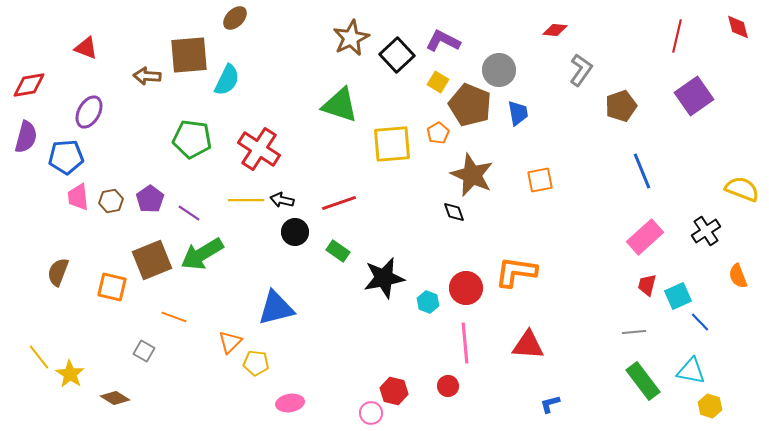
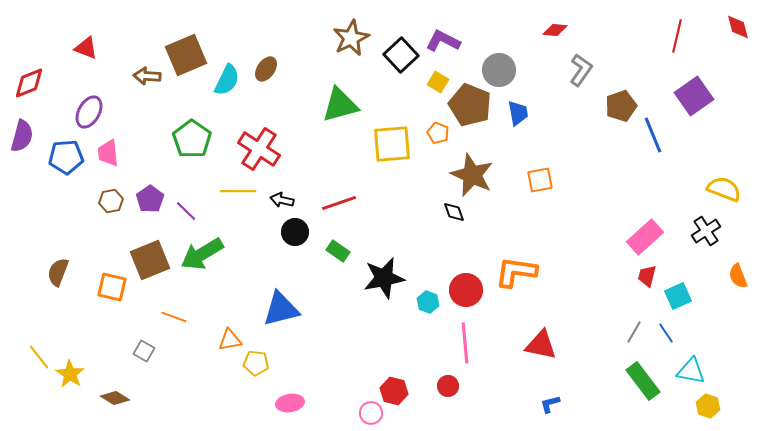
brown ellipse at (235, 18): moved 31 px right, 51 px down; rotated 10 degrees counterclockwise
brown square at (189, 55): moved 3 px left; rotated 18 degrees counterclockwise
black square at (397, 55): moved 4 px right
red diamond at (29, 85): moved 2 px up; rotated 12 degrees counterclockwise
green triangle at (340, 105): rotated 33 degrees counterclockwise
orange pentagon at (438, 133): rotated 20 degrees counterclockwise
purple semicircle at (26, 137): moved 4 px left, 1 px up
green pentagon at (192, 139): rotated 27 degrees clockwise
blue line at (642, 171): moved 11 px right, 36 px up
yellow semicircle at (742, 189): moved 18 px left
pink trapezoid at (78, 197): moved 30 px right, 44 px up
yellow line at (246, 200): moved 8 px left, 9 px up
purple line at (189, 213): moved 3 px left, 2 px up; rotated 10 degrees clockwise
brown square at (152, 260): moved 2 px left
red trapezoid at (647, 285): moved 9 px up
red circle at (466, 288): moved 2 px down
blue triangle at (276, 308): moved 5 px right, 1 px down
blue line at (700, 322): moved 34 px left, 11 px down; rotated 10 degrees clockwise
gray line at (634, 332): rotated 55 degrees counterclockwise
orange triangle at (230, 342): moved 2 px up; rotated 35 degrees clockwise
red triangle at (528, 345): moved 13 px right; rotated 8 degrees clockwise
yellow hexagon at (710, 406): moved 2 px left
